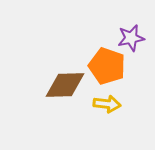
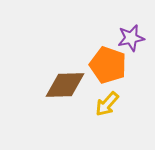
orange pentagon: moved 1 px right, 1 px up
yellow arrow: rotated 124 degrees clockwise
